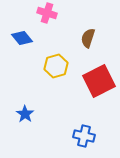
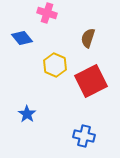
yellow hexagon: moved 1 px left, 1 px up; rotated 20 degrees counterclockwise
red square: moved 8 px left
blue star: moved 2 px right
